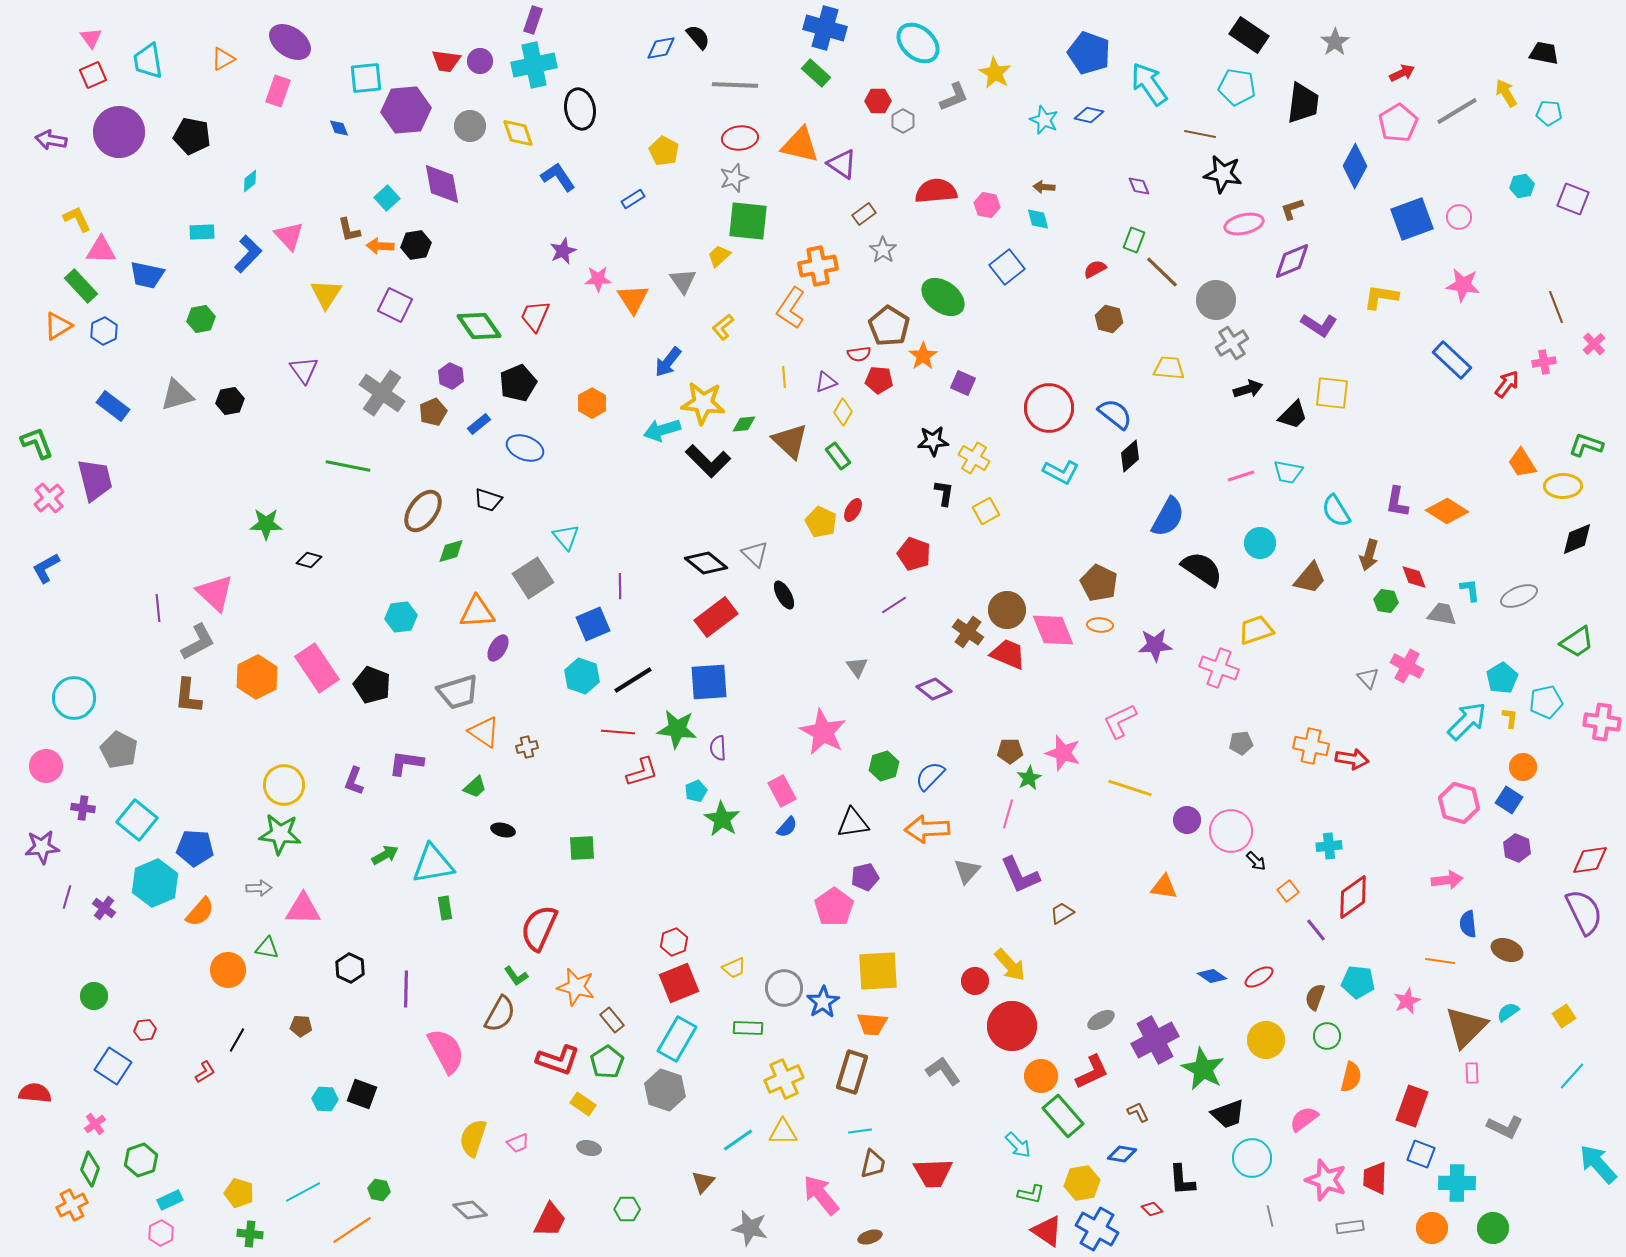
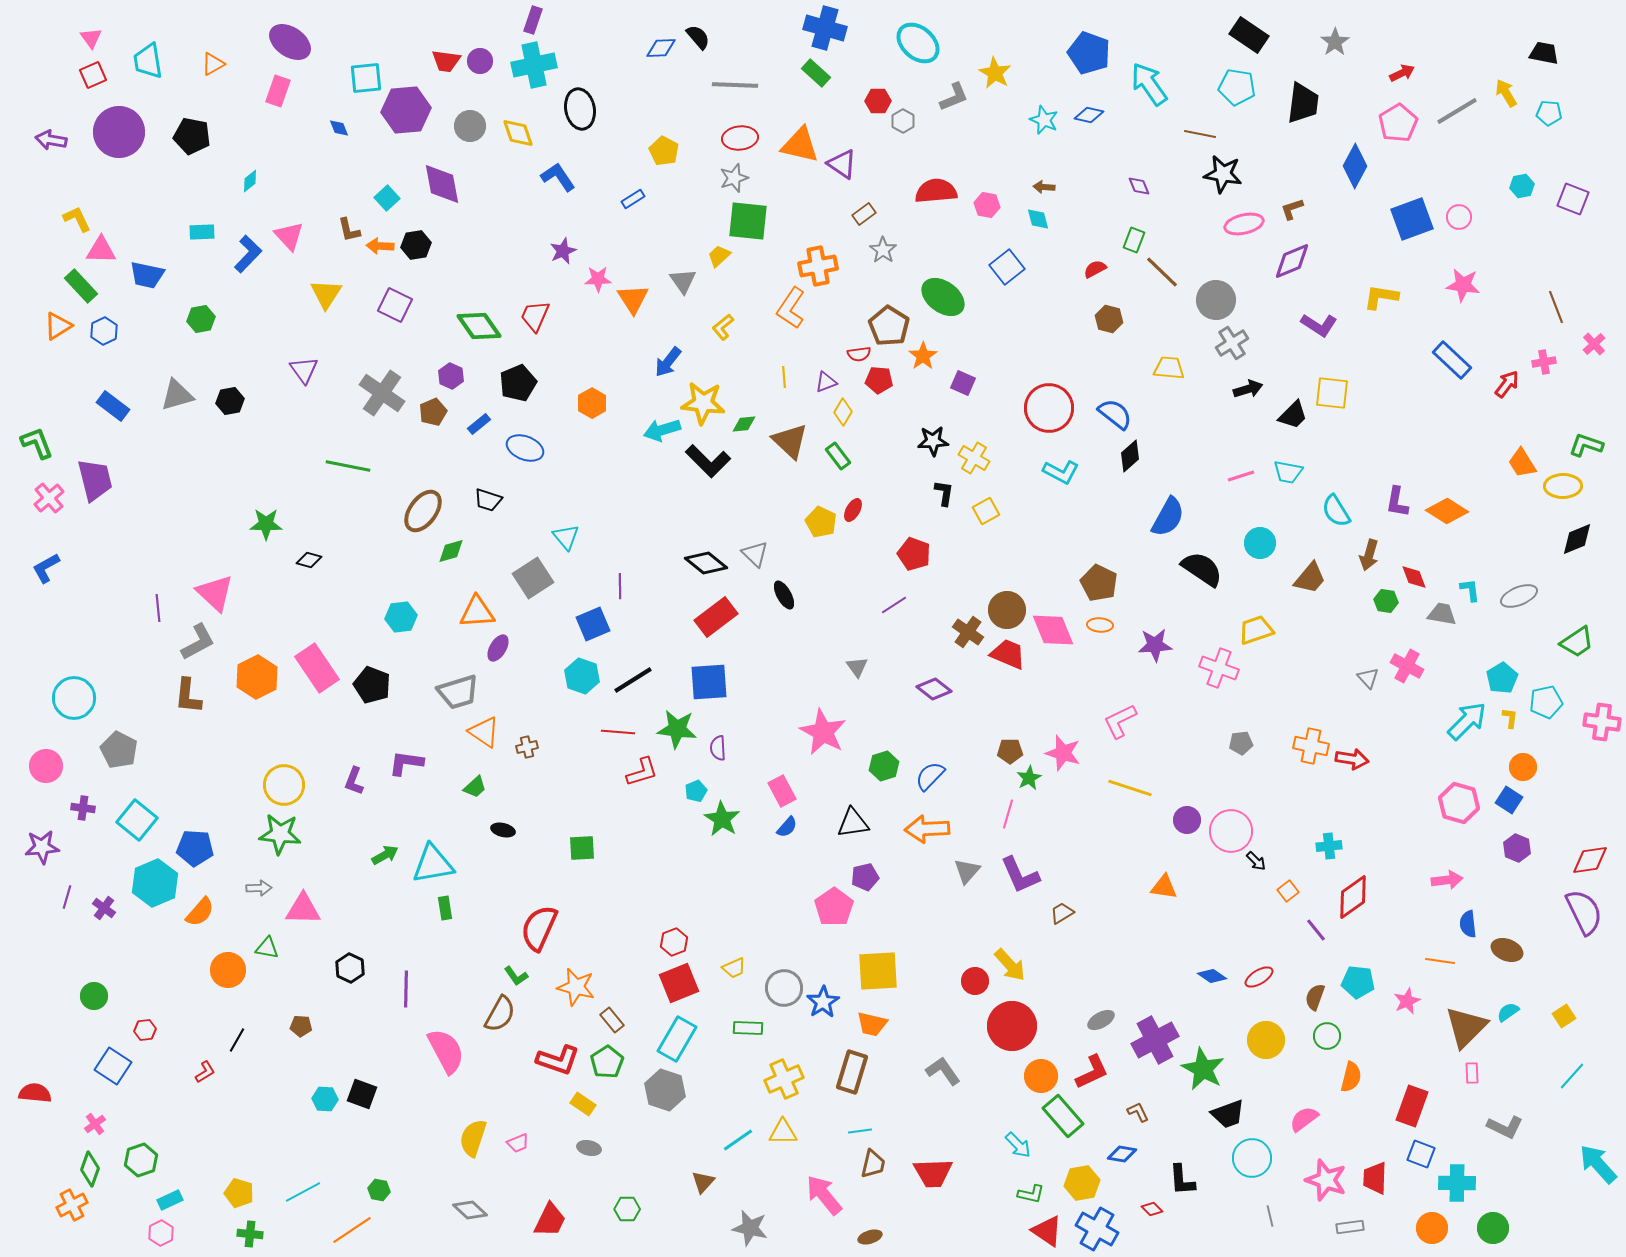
blue diamond at (661, 48): rotated 8 degrees clockwise
orange triangle at (223, 59): moved 10 px left, 5 px down
orange trapezoid at (872, 1024): rotated 8 degrees clockwise
pink arrow at (821, 1195): moved 3 px right
